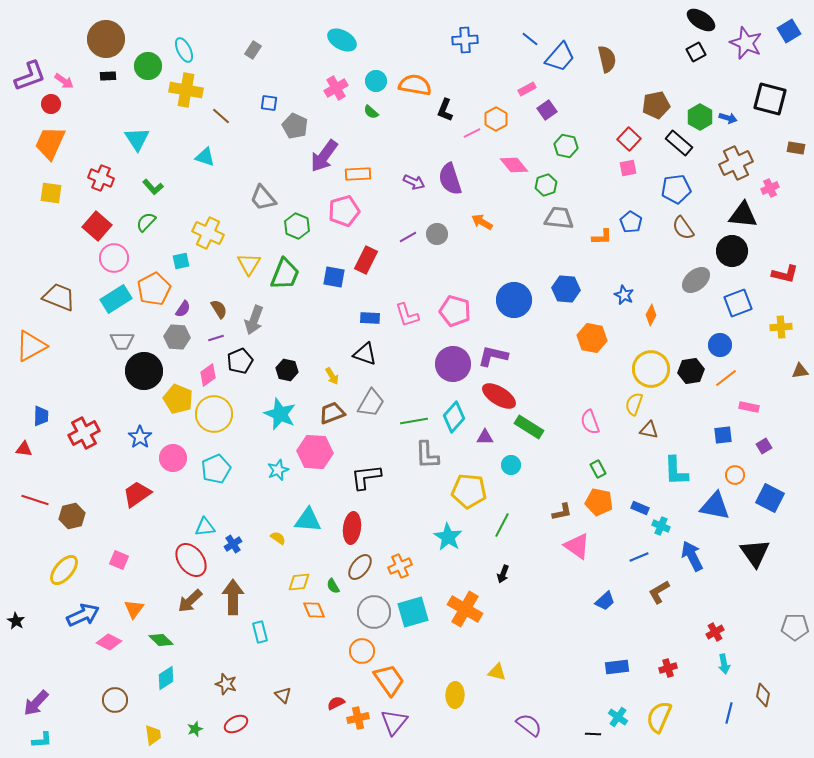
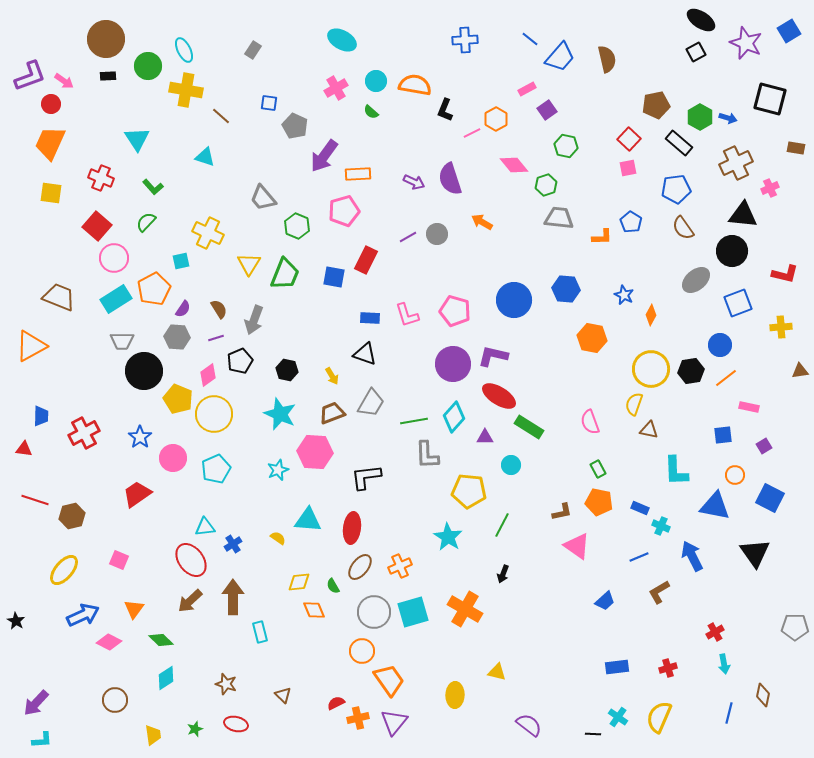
red ellipse at (236, 724): rotated 40 degrees clockwise
